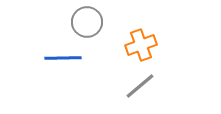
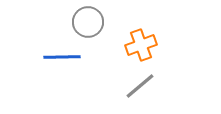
gray circle: moved 1 px right
blue line: moved 1 px left, 1 px up
